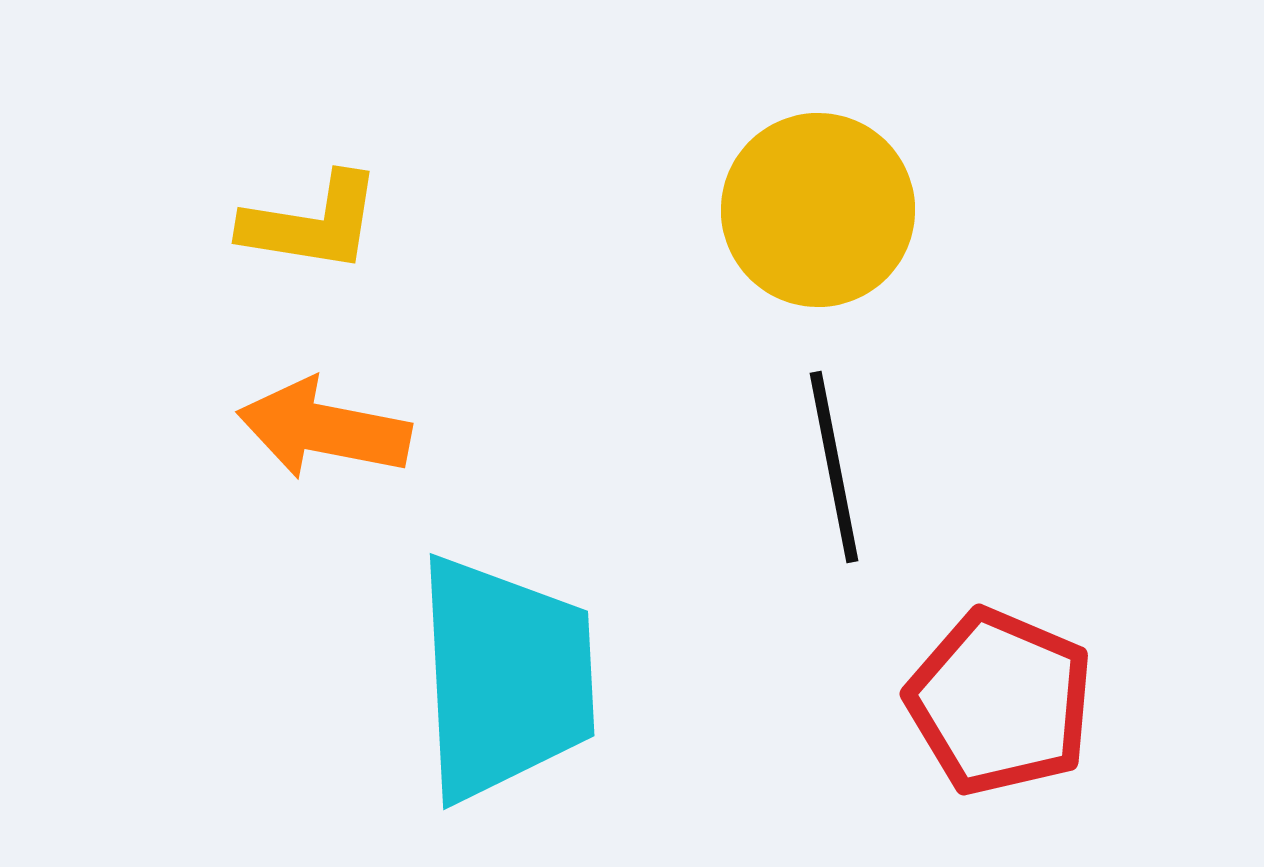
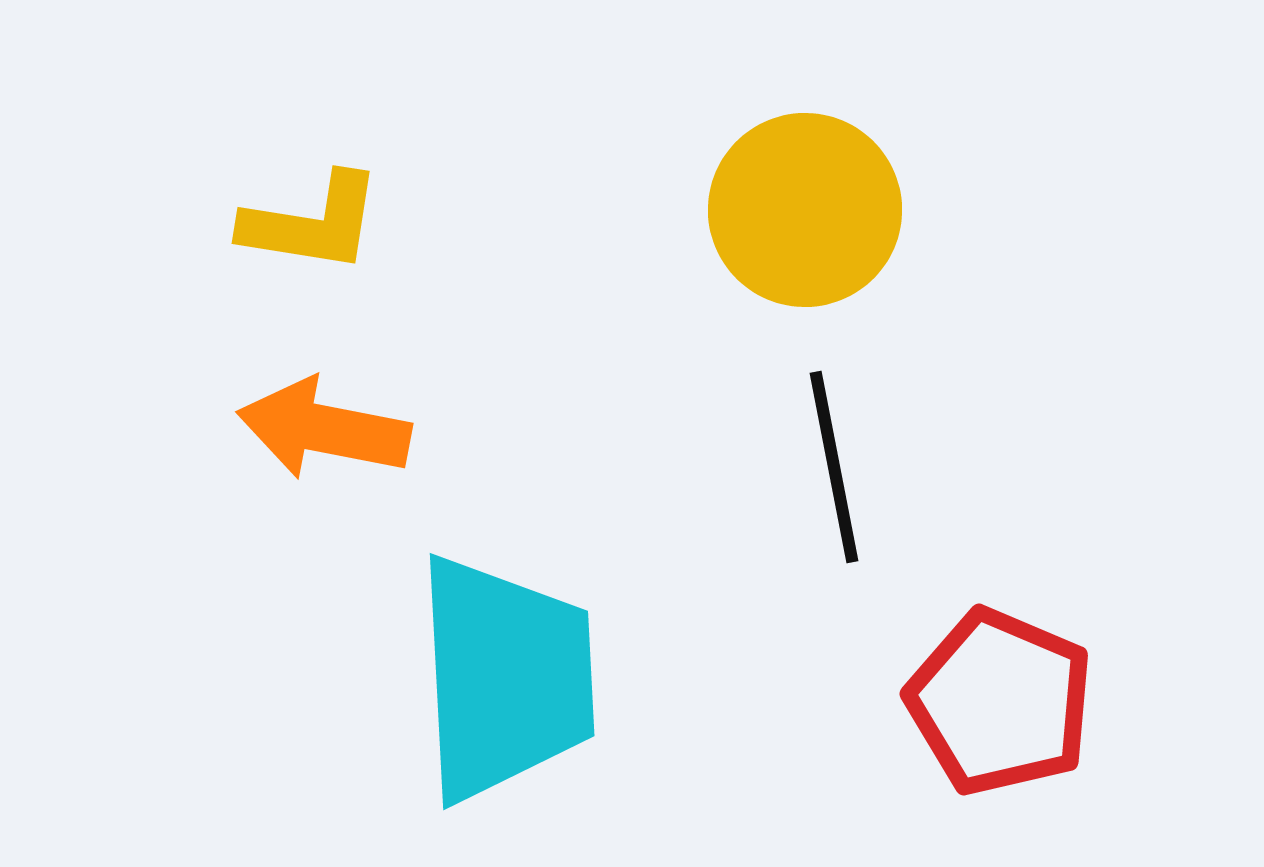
yellow circle: moved 13 px left
